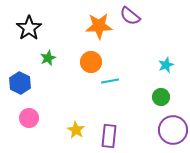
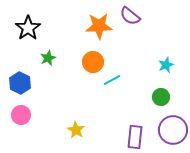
black star: moved 1 px left
orange circle: moved 2 px right
cyan line: moved 2 px right, 1 px up; rotated 18 degrees counterclockwise
pink circle: moved 8 px left, 3 px up
purple rectangle: moved 26 px right, 1 px down
